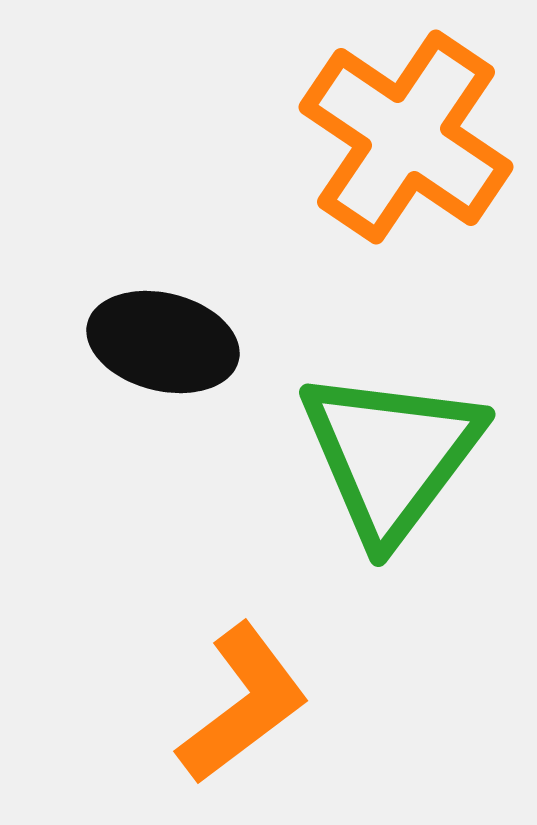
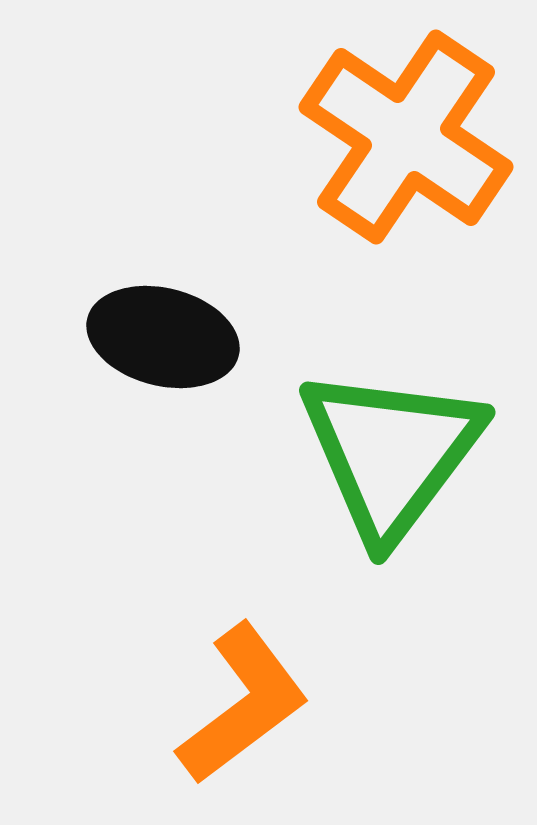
black ellipse: moved 5 px up
green triangle: moved 2 px up
